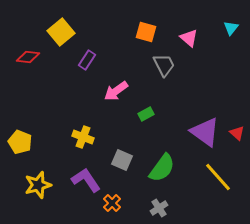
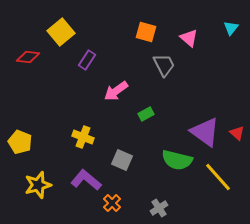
green semicircle: moved 15 px right, 8 px up; rotated 68 degrees clockwise
purple L-shape: rotated 16 degrees counterclockwise
